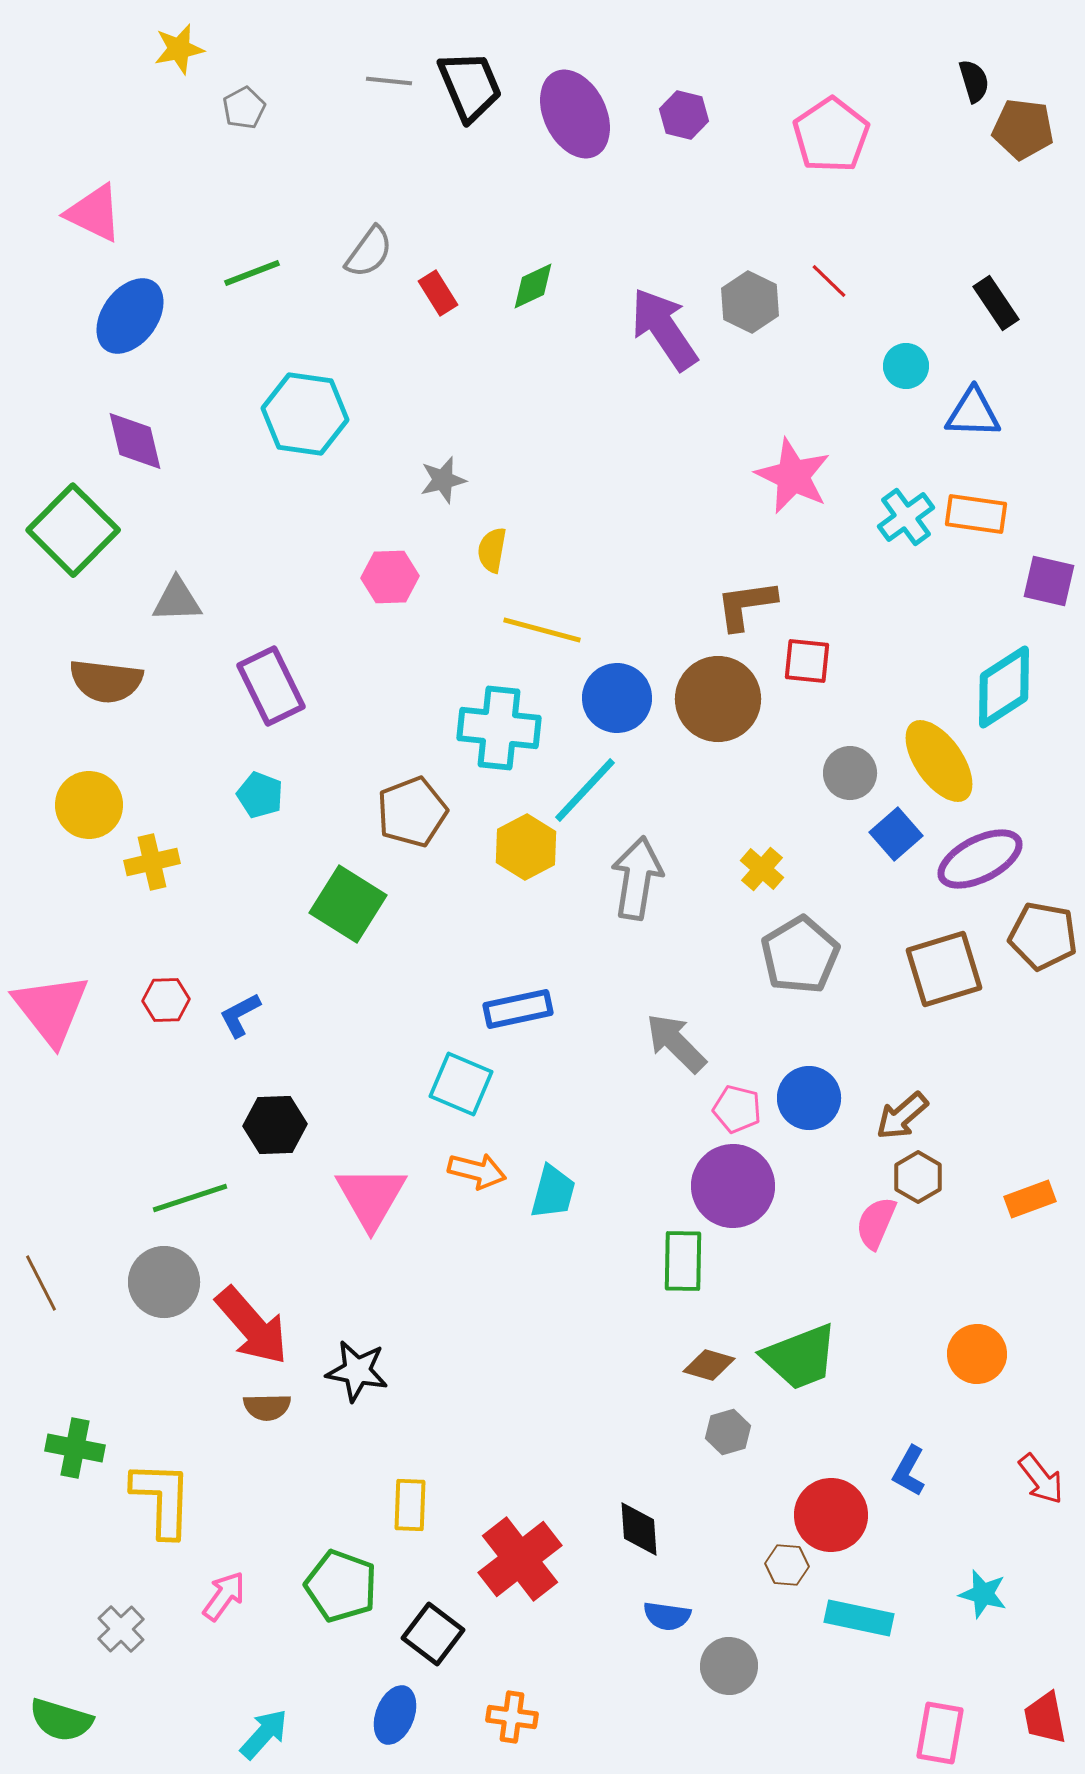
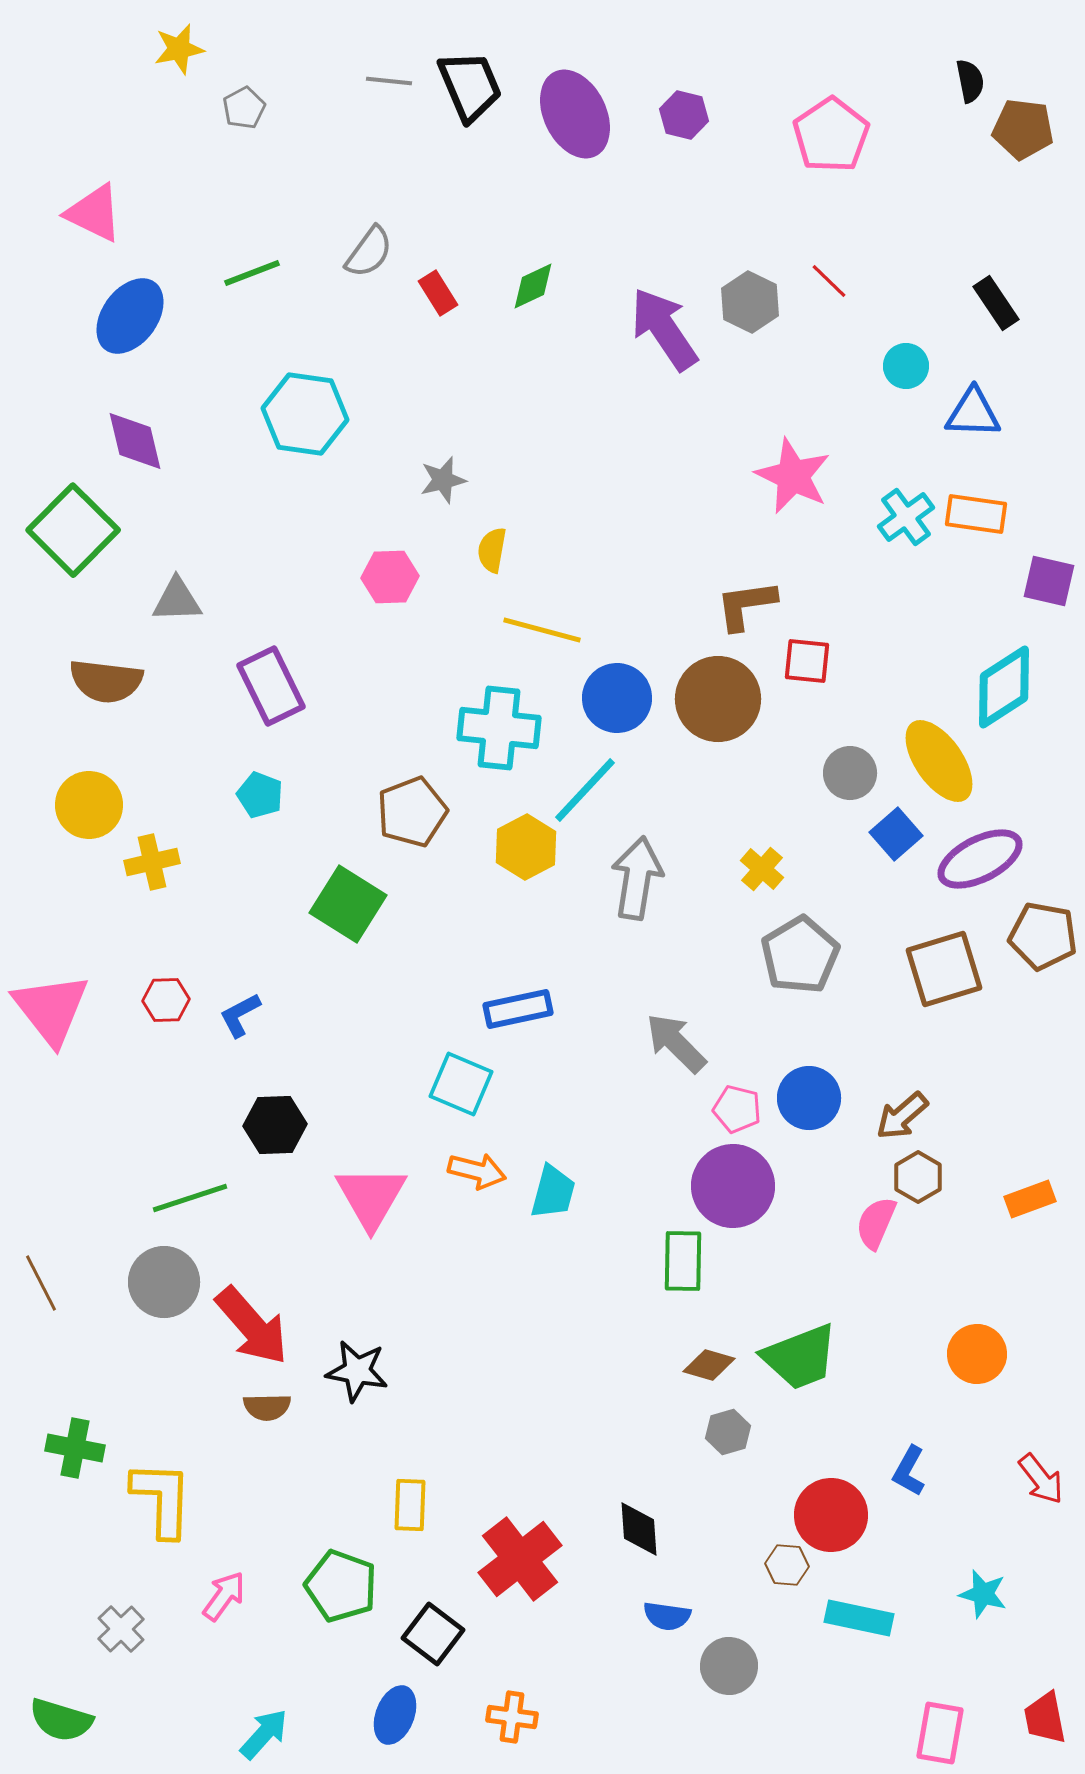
black semicircle at (974, 81): moved 4 px left; rotated 6 degrees clockwise
